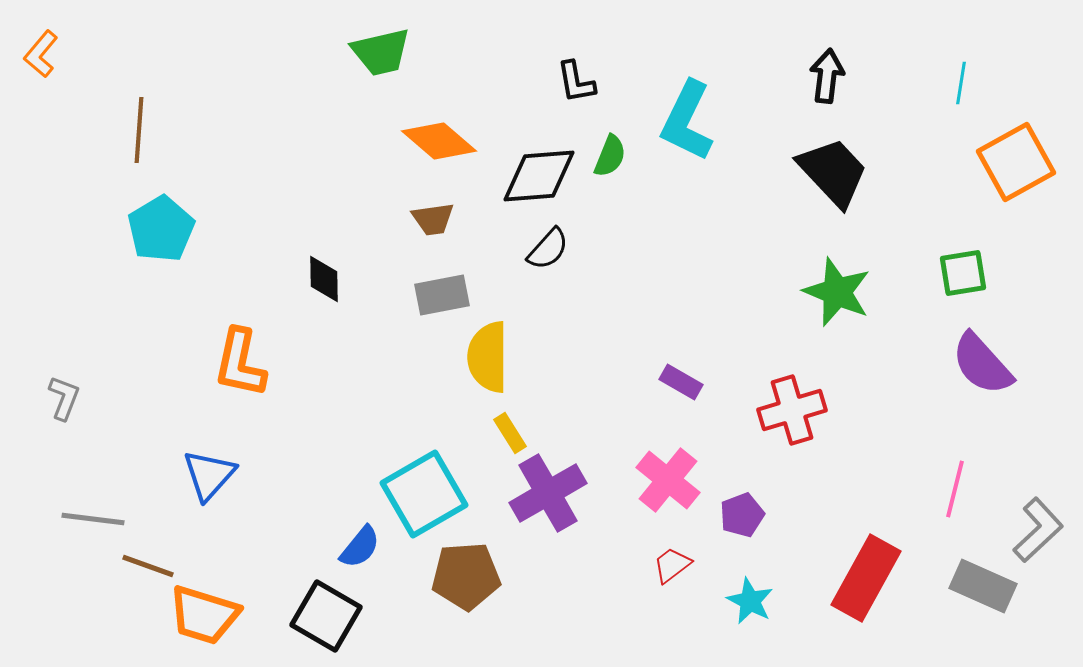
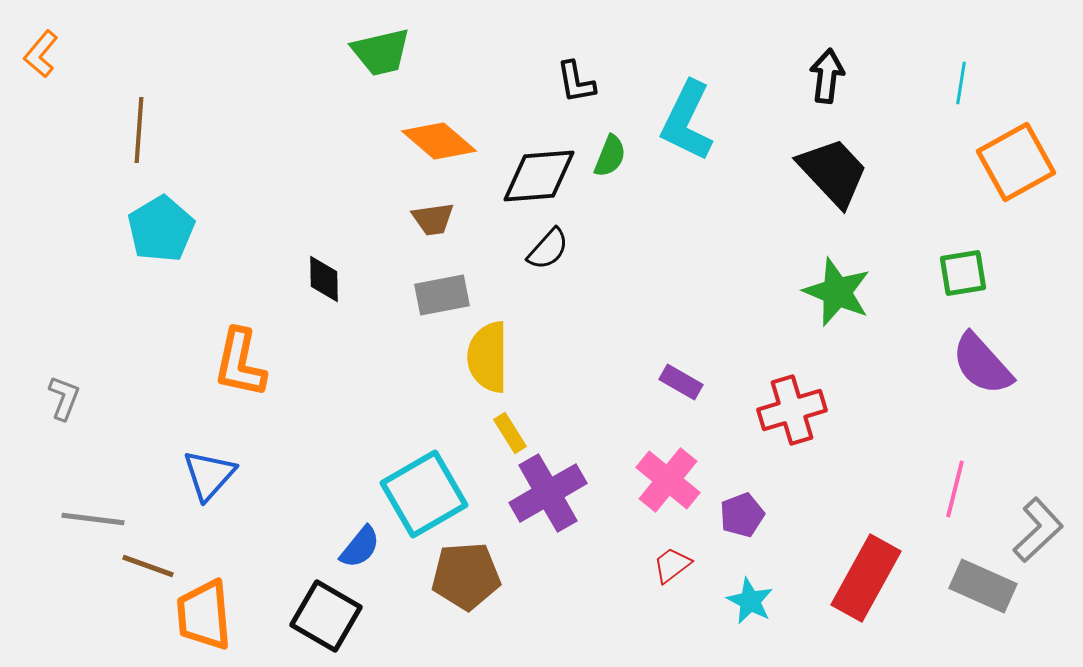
orange trapezoid at (204, 615): rotated 68 degrees clockwise
